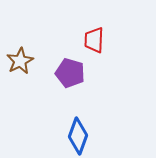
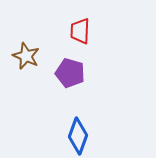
red trapezoid: moved 14 px left, 9 px up
brown star: moved 6 px right, 5 px up; rotated 20 degrees counterclockwise
